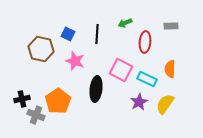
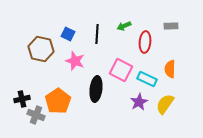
green arrow: moved 1 px left, 3 px down
